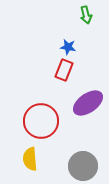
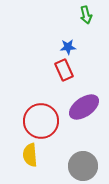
blue star: rotated 14 degrees counterclockwise
red rectangle: rotated 45 degrees counterclockwise
purple ellipse: moved 4 px left, 4 px down
yellow semicircle: moved 4 px up
